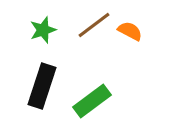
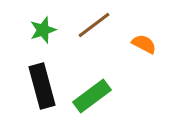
orange semicircle: moved 14 px right, 13 px down
black rectangle: rotated 33 degrees counterclockwise
green rectangle: moved 5 px up
